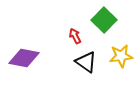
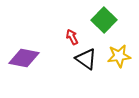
red arrow: moved 3 px left, 1 px down
yellow star: moved 2 px left
black triangle: moved 3 px up
